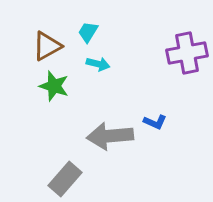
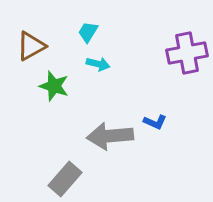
brown triangle: moved 16 px left
